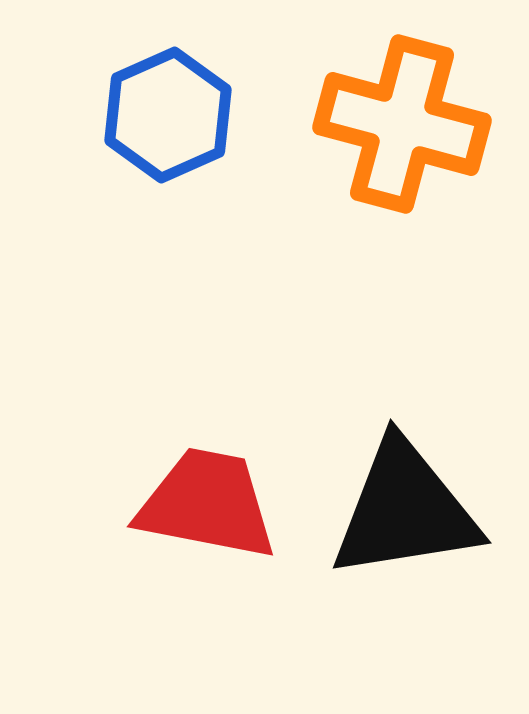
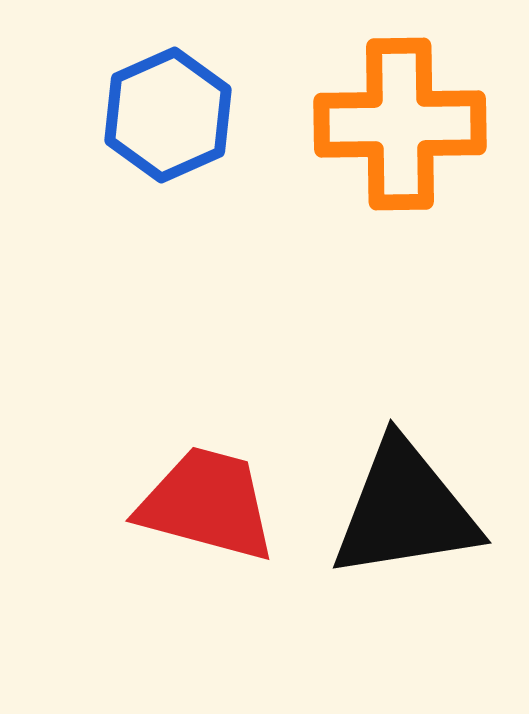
orange cross: moved 2 px left; rotated 16 degrees counterclockwise
red trapezoid: rotated 4 degrees clockwise
